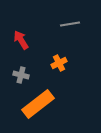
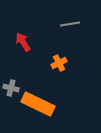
red arrow: moved 2 px right, 2 px down
gray cross: moved 10 px left, 13 px down
orange rectangle: rotated 64 degrees clockwise
